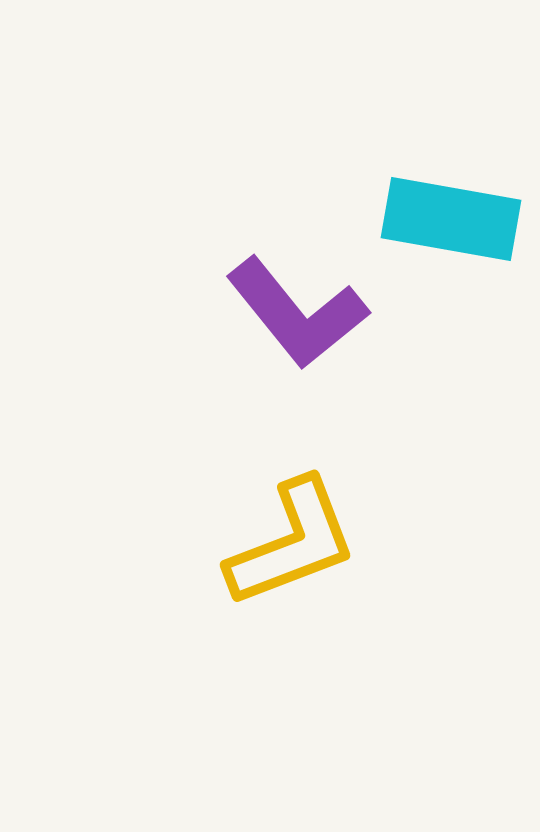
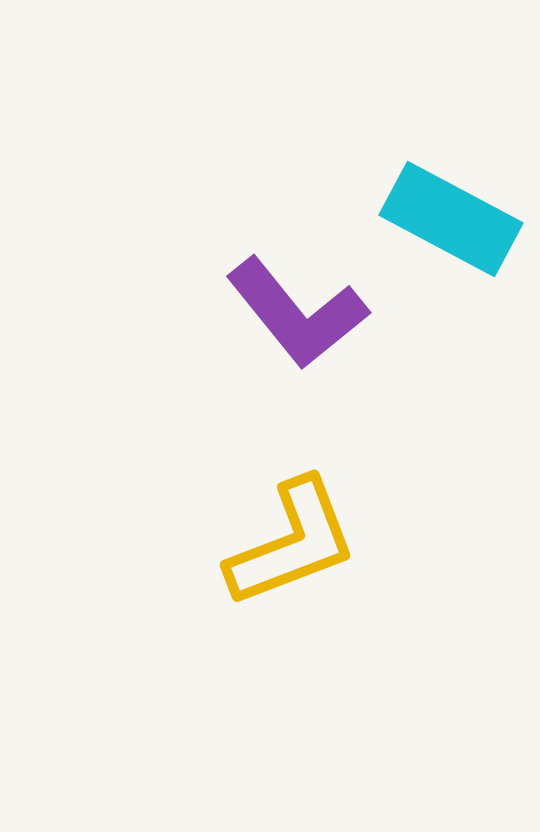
cyan rectangle: rotated 18 degrees clockwise
